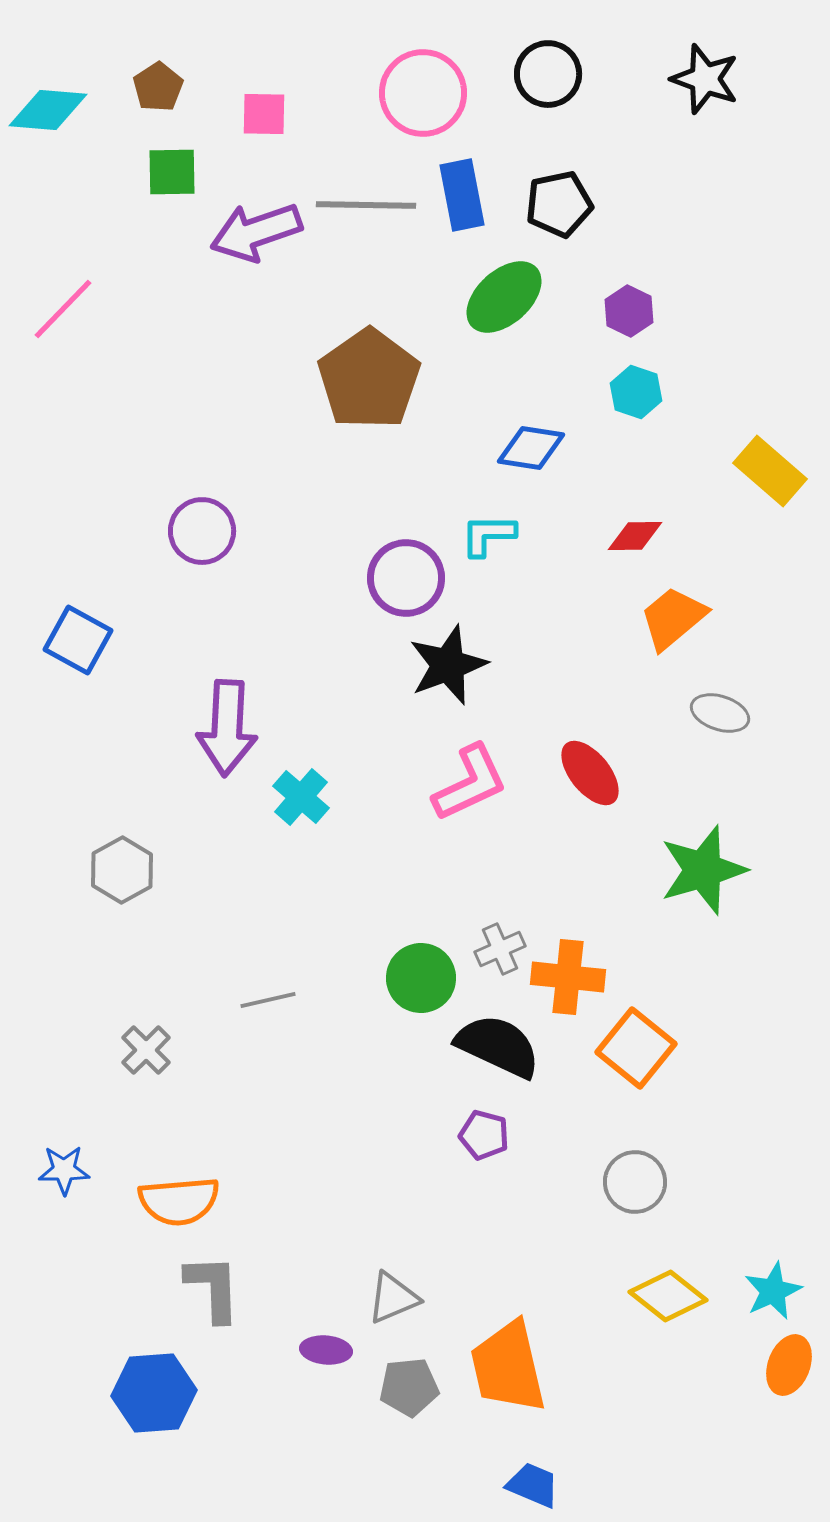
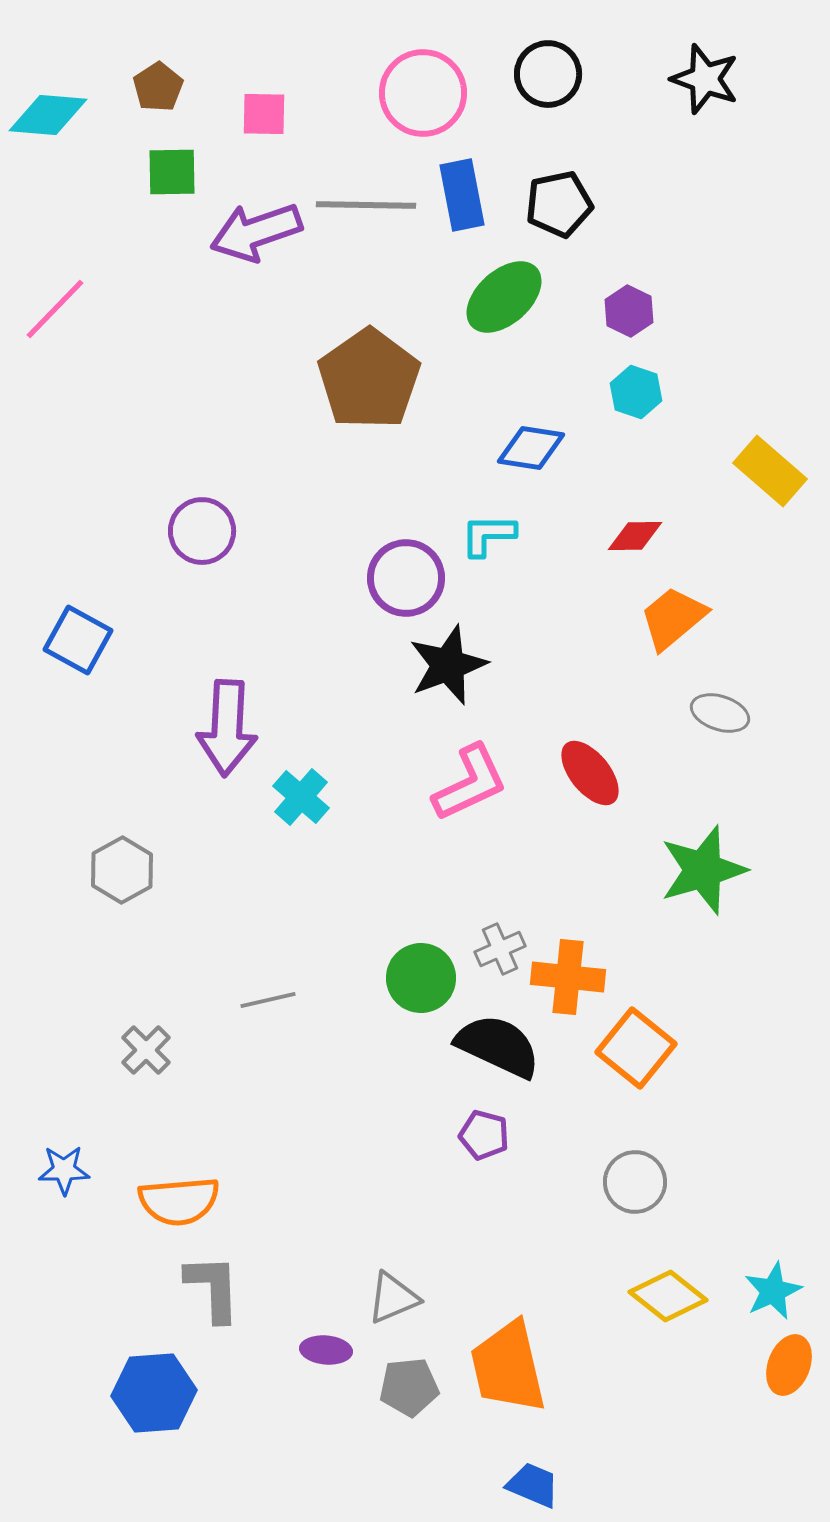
cyan diamond at (48, 110): moved 5 px down
pink line at (63, 309): moved 8 px left
